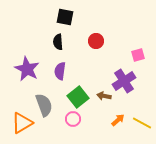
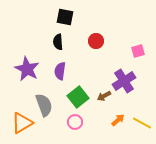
pink square: moved 4 px up
brown arrow: rotated 40 degrees counterclockwise
pink circle: moved 2 px right, 3 px down
